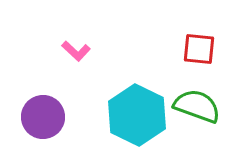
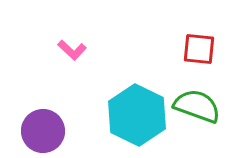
pink L-shape: moved 4 px left, 1 px up
purple circle: moved 14 px down
